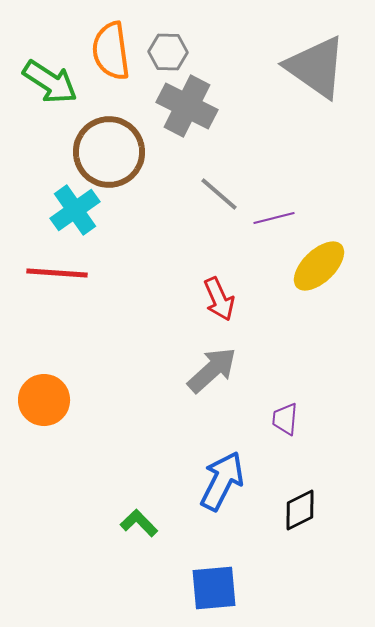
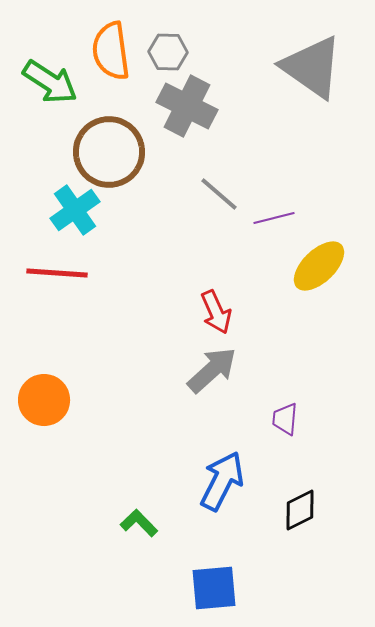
gray triangle: moved 4 px left
red arrow: moved 3 px left, 13 px down
